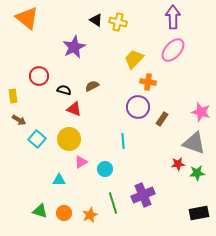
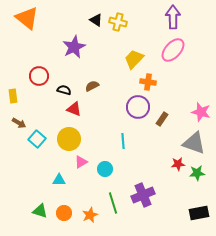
brown arrow: moved 3 px down
